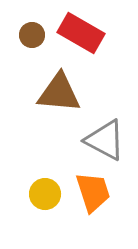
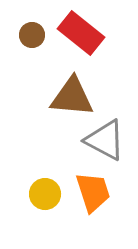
red rectangle: rotated 9 degrees clockwise
brown triangle: moved 13 px right, 4 px down
